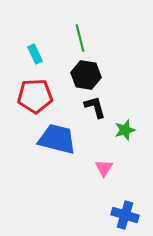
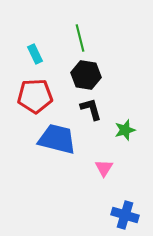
black L-shape: moved 4 px left, 2 px down
